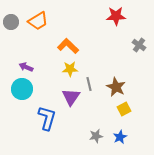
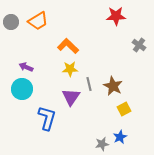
brown star: moved 3 px left, 1 px up
gray star: moved 6 px right, 8 px down
